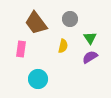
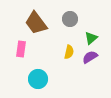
green triangle: moved 1 px right; rotated 24 degrees clockwise
yellow semicircle: moved 6 px right, 6 px down
